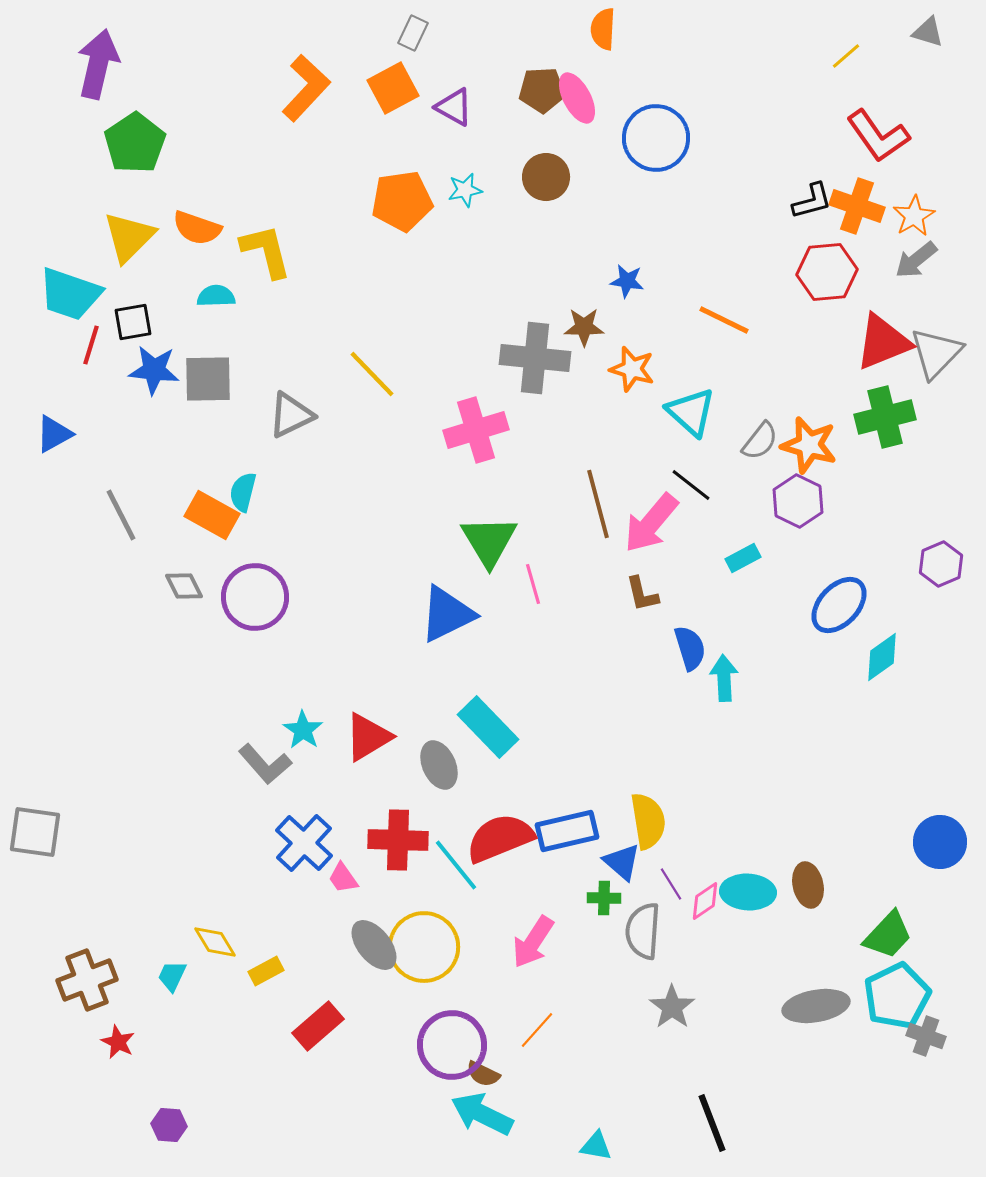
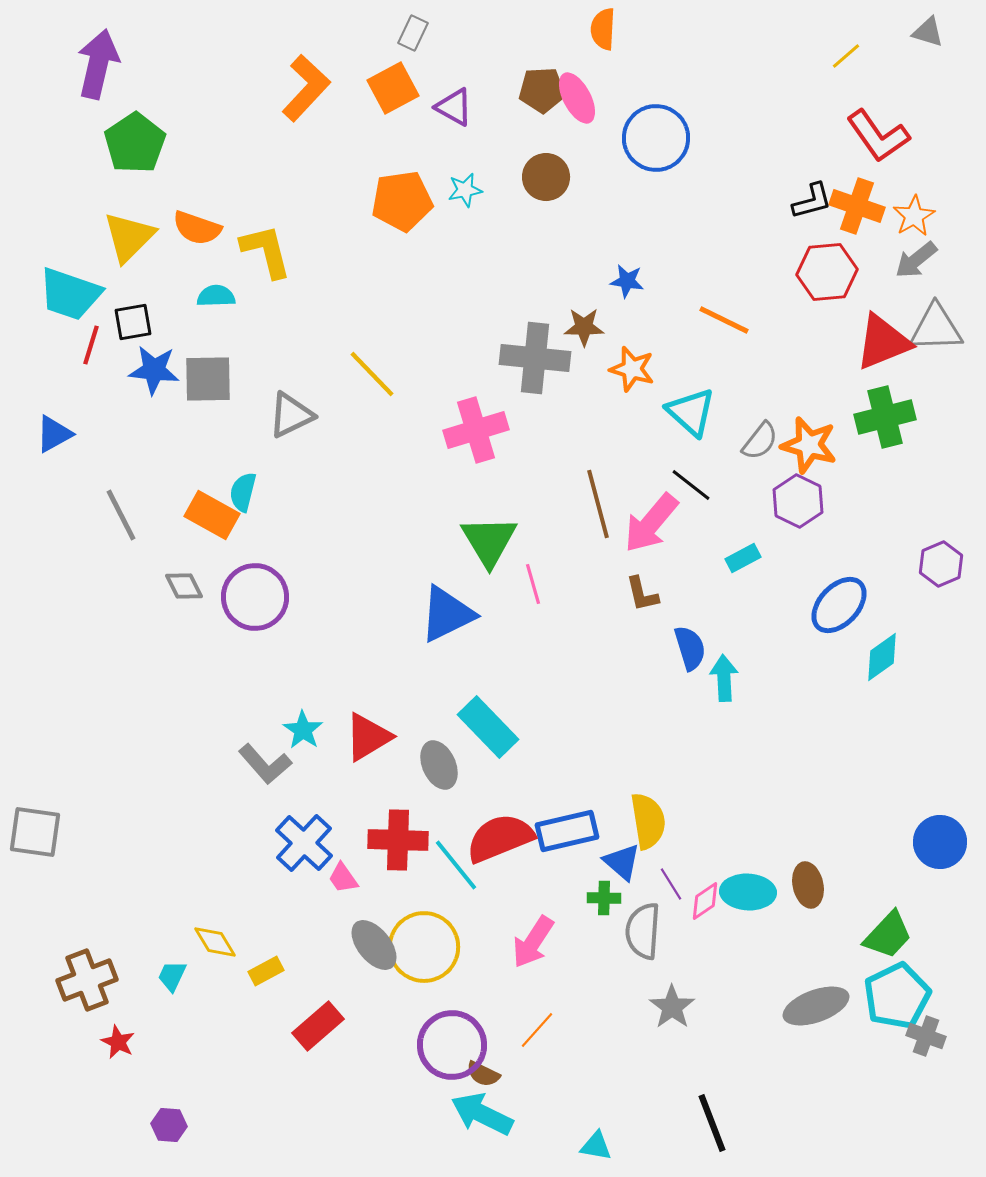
gray triangle at (936, 353): moved 25 px up; rotated 44 degrees clockwise
gray ellipse at (816, 1006): rotated 10 degrees counterclockwise
